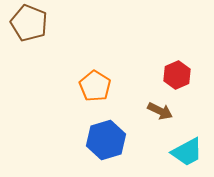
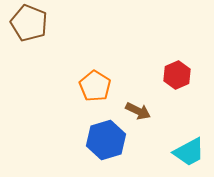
brown arrow: moved 22 px left
cyan trapezoid: moved 2 px right
